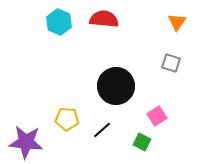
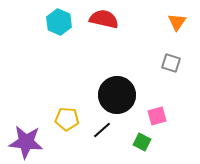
red semicircle: rotated 8 degrees clockwise
black circle: moved 1 px right, 9 px down
pink square: rotated 18 degrees clockwise
